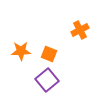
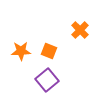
orange cross: rotated 18 degrees counterclockwise
orange square: moved 3 px up
